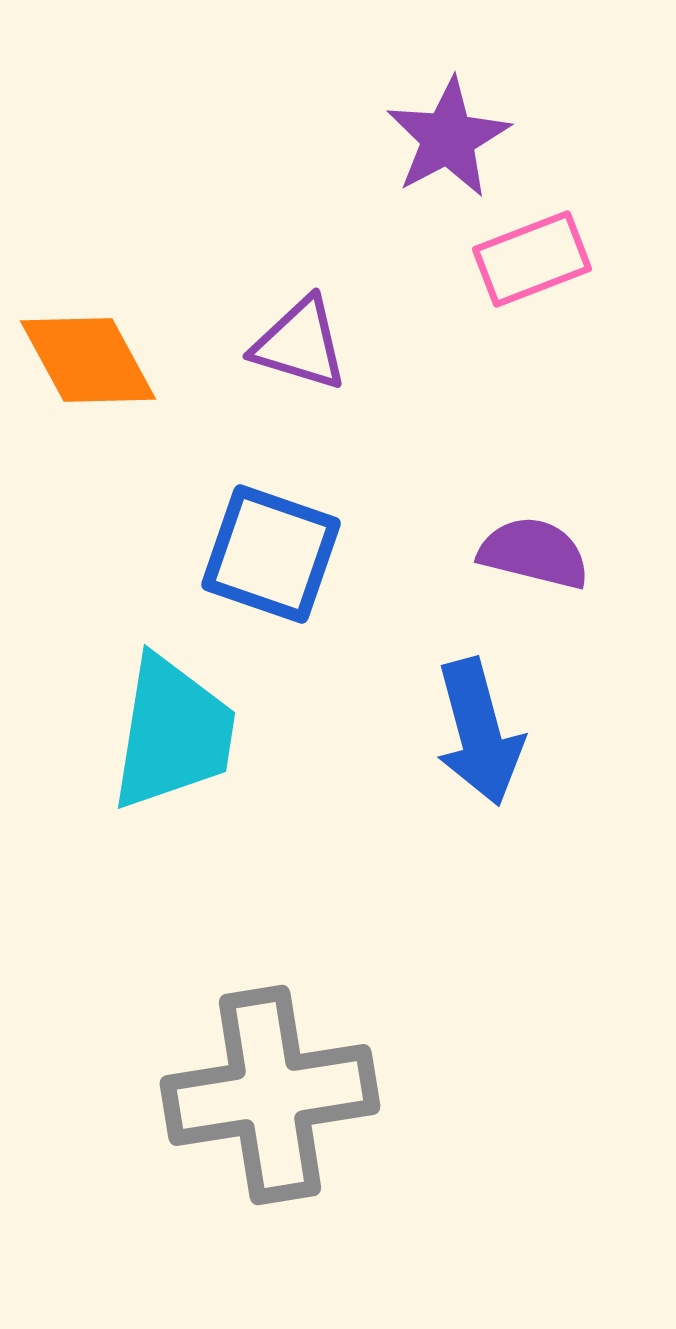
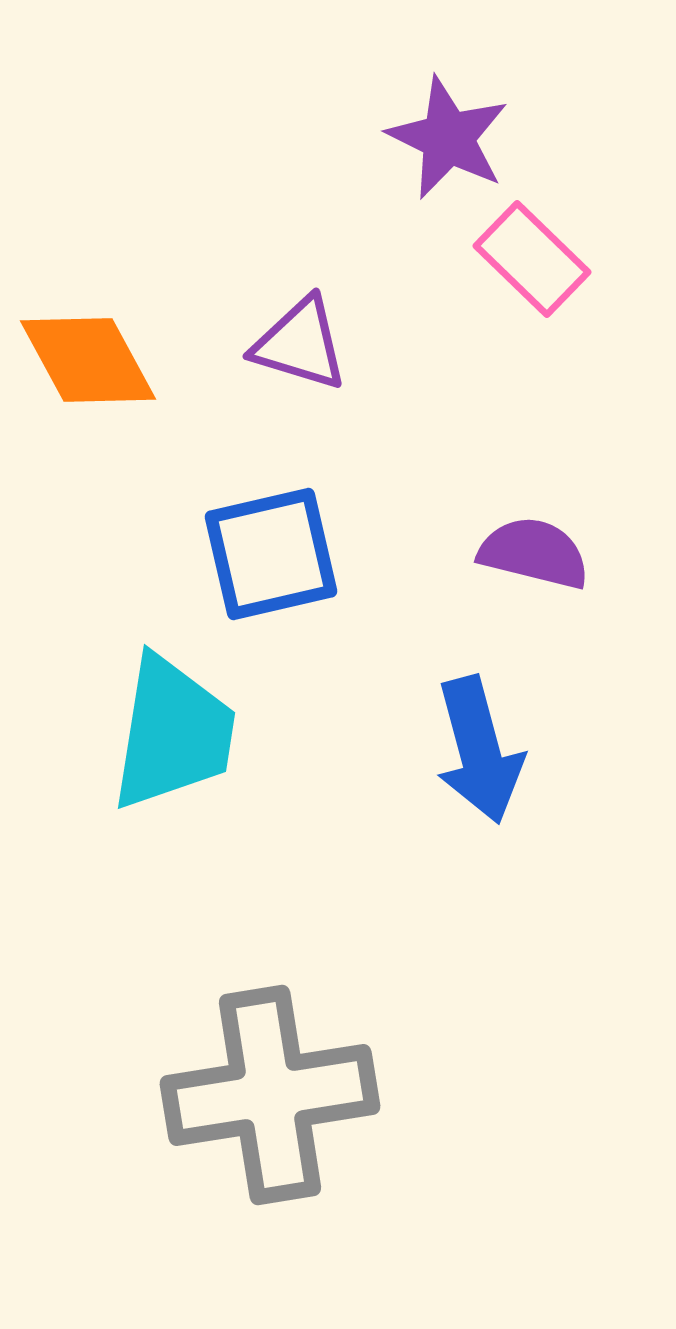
purple star: rotated 18 degrees counterclockwise
pink rectangle: rotated 65 degrees clockwise
blue square: rotated 32 degrees counterclockwise
blue arrow: moved 18 px down
